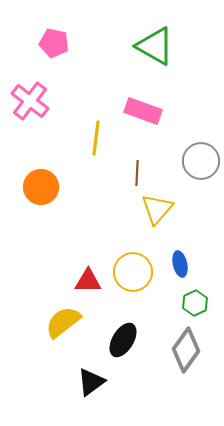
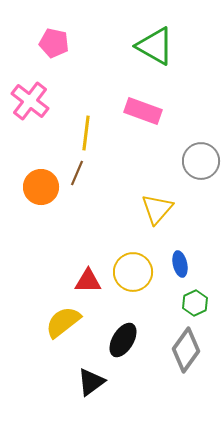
yellow line: moved 10 px left, 5 px up
brown line: moved 60 px left; rotated 20 degrees clockwise
